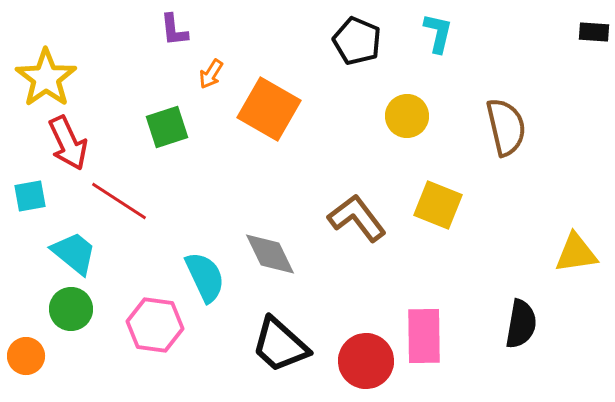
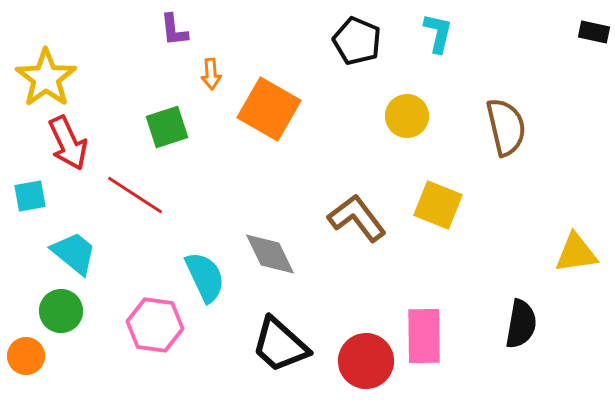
black rectangle: rotated 8 degrees clockwise
orange arrow: rotated 36 degrees counterclockwise
red line: moved 16 px right, 6 px up
green circle: moved 10 px left, 2 px down
